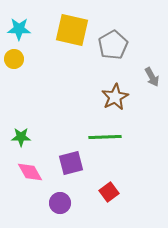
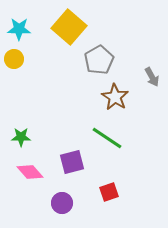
yellow square: moved 3 px left, 3 px up; rotated 28 degrees clockwise
gray pentagon: moved 14 px left, 15 px down
brown star: rotated 12 degrees counterclockwise
green line: moved 2 px right, 1 px down; rotated 36 degrees clockwise
purple square: moved 1 px right, 1 px up
pink diamond: rotated 12 degrees counterclockwise
red square: rotated 18 degrees clockwise
purple circle: moved 2 px right
